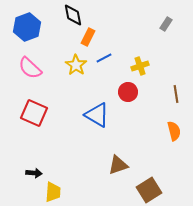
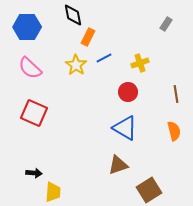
blue hexagon: rotated 20 degrees clockwise
yellow cross: moved 3 px up
blue triangle: moved 28 px right, 13 px down
